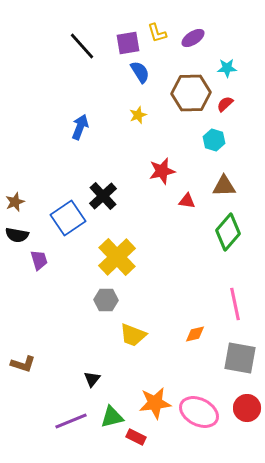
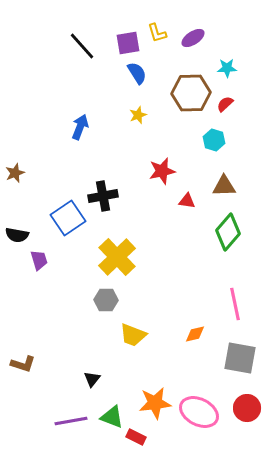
blue semicircle: moved 3 px left, 1 px down
black cross: rotated 32 degrees clockwise
brown star: moved 29 px up
green triangle: rotated 35 degrees clockwise
purple line: rotated 12 degrees clockwise
